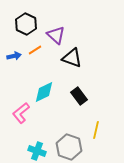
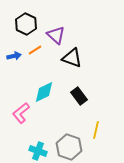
cyan cross: moved 1 px right
